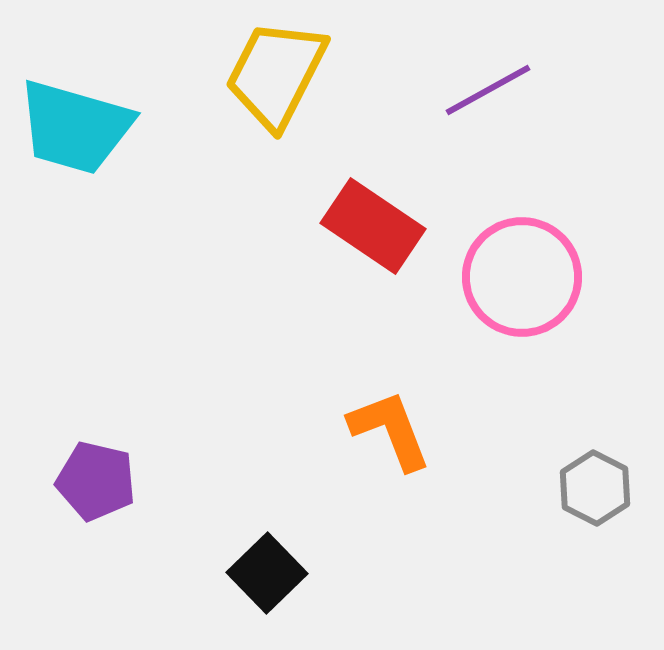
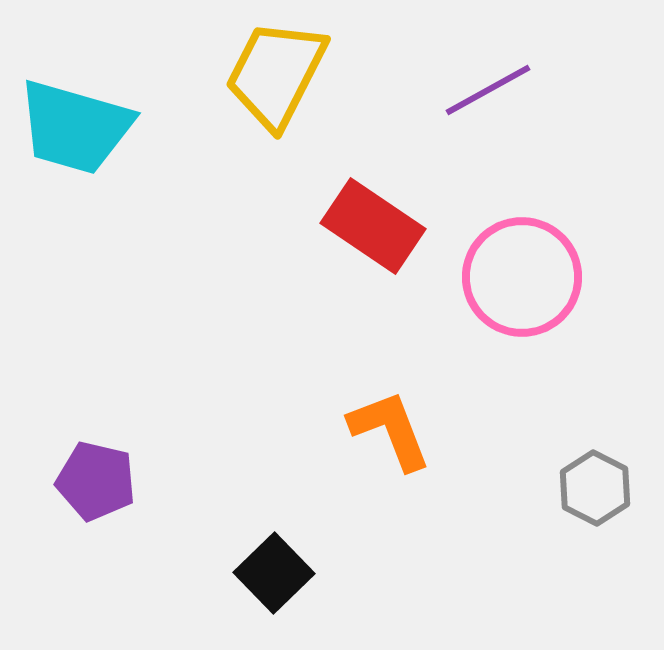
black square: moved 7 px right
